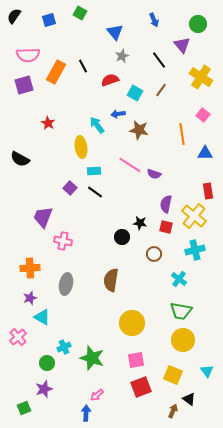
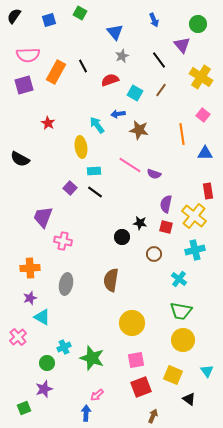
brown arrow at (173, 411): moved 20 px left, 5 px down
